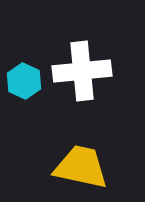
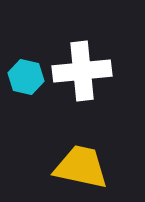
cyan hexagon: moved 2 px right, 4 px up; rotated 12 degrees counterclockwise
